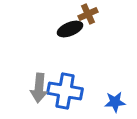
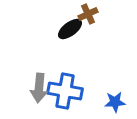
black ellipse: rotated 15 degrees counterclockwise
